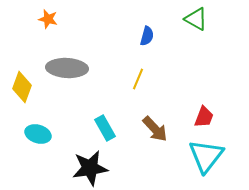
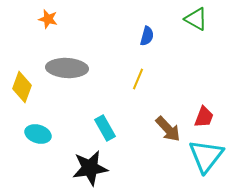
brown arrow: moved 13 px right
